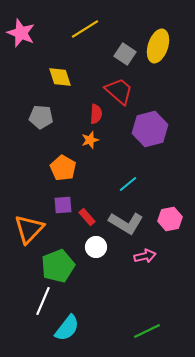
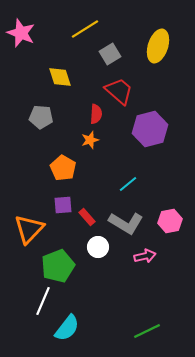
gray square: moved 15 px left; rotated 25 degrees clockwise
pink hexagon: moved 2 px down
white circle: moved 2 px right
